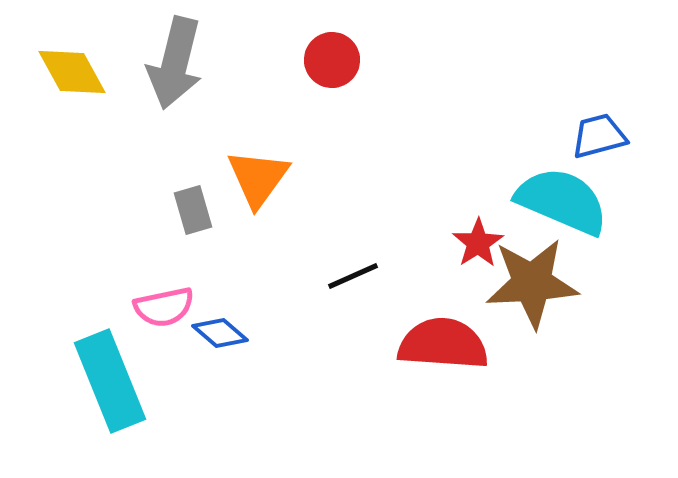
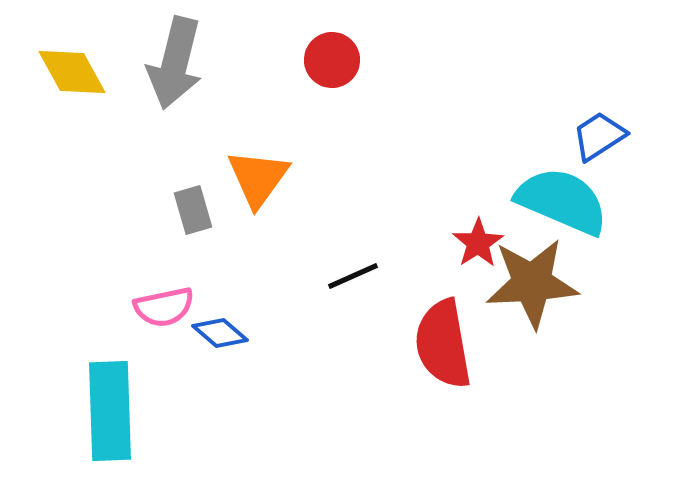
blue trapezoid: rotated 18 degrees counterclockwise
red semicircle: rotated 104 degrees counterclockwise
cyan rectangle: moved 30 px down; rotated 20 degrees clockwise
